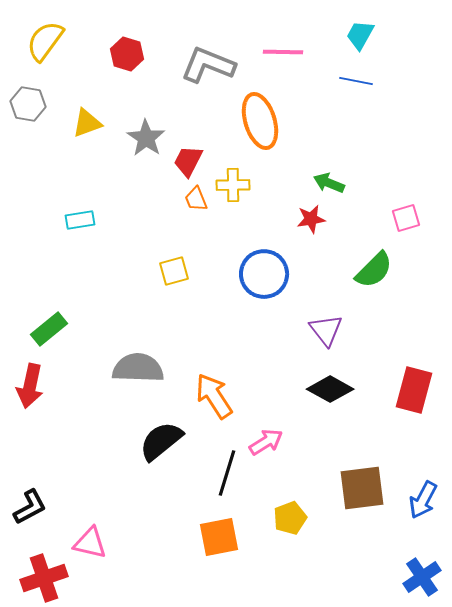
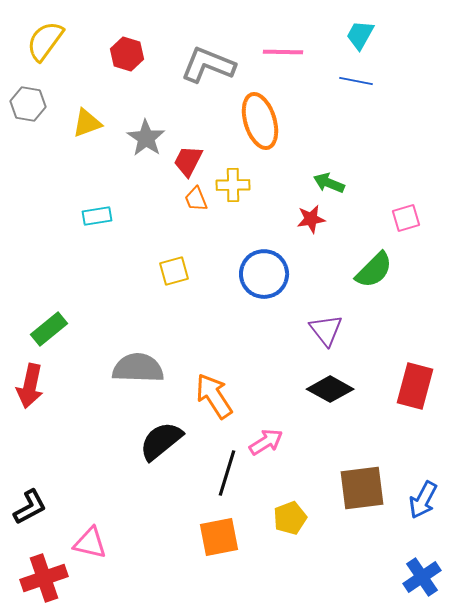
cyan rectangle: moved 17 px right, 4 px up
red rectangle: moved 1 px right, 4 px up
